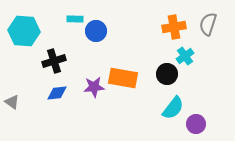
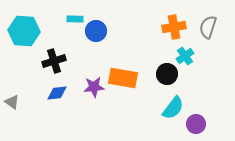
gray semicircle: moved 3 px down
